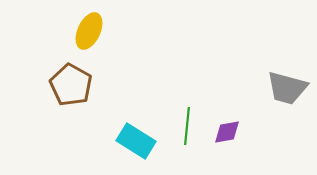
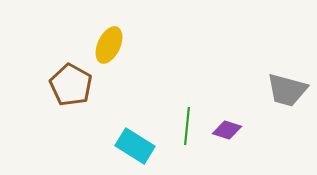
yellow ellipse: moved 20 px right, 14 px down
gray trapezoid: moved 2 px down
purple diamond: moved 2 px up; rotated 28 degrees clockwise
cyan rectangle: moved 1 px left, 5 px down
